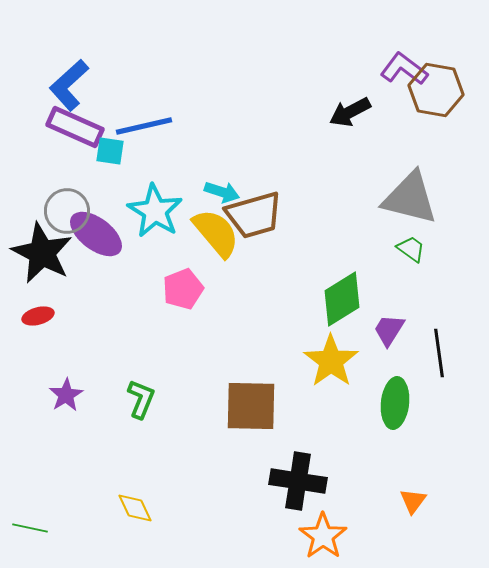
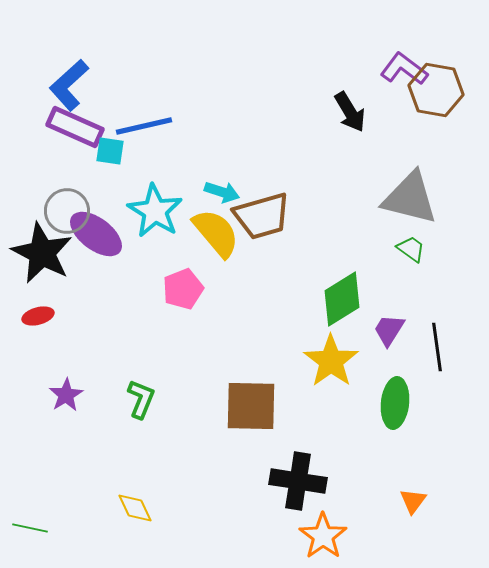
black arrow: rotated 93 degrees counterclockwise
brown trapezoid: moved 8 px right, 1 px down
black line: moved 2 px left, 6 px up
